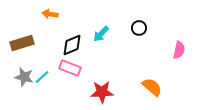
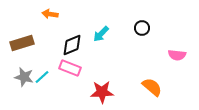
black circle: moved 3 px right
pink semicircle: moved 2 px left, 5 px down; rotated 84 degrees clockwise
